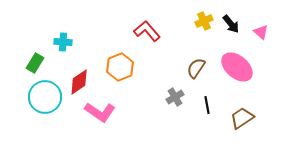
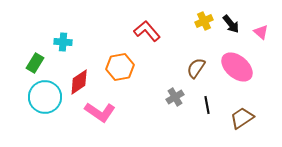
orange hexagon: rotated 12 degrees clockwise
